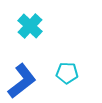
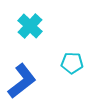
cyan pentagon: moved 5 px right, 10 px up
